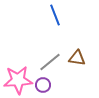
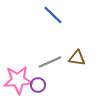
blue line: moved 2 px left; rotated 25 degrees counterclockwise
gray line: rotated 15 degrees clockwise
purple circle: moved 5 px left
